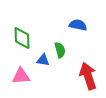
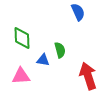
blue semicircle: moved 13 px up; rotated 54 degrees clockwise
